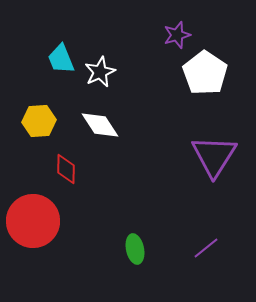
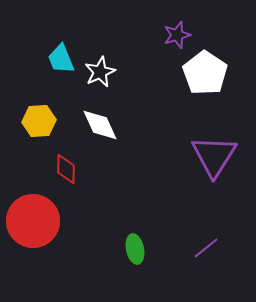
white diamond: rotated 9 degrees clockwise
